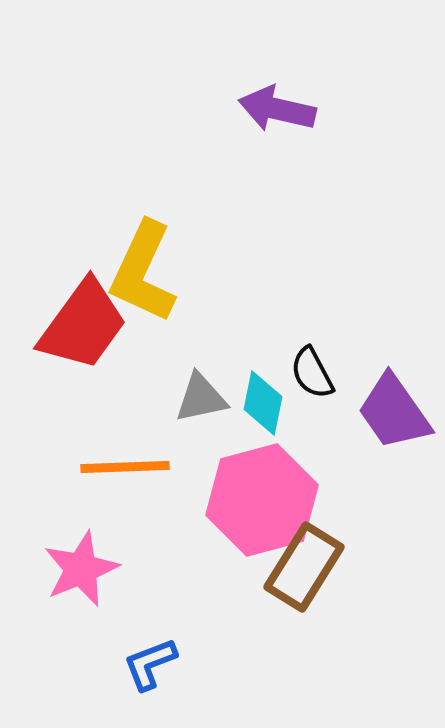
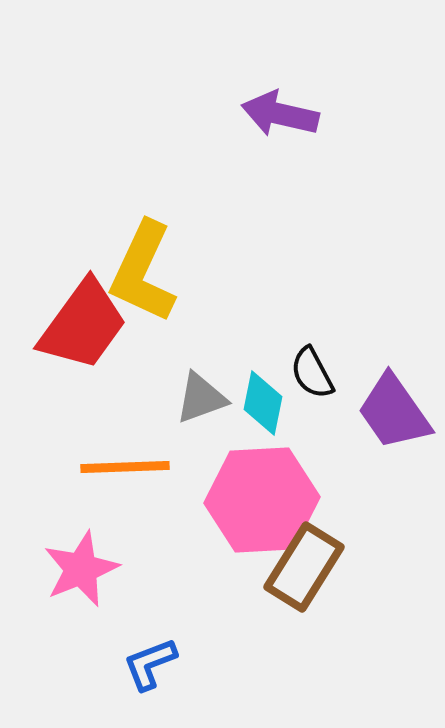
purple arrow: moved 3 px right, 5 px down
gray triangle: rotated 8 degrees counterclockwise
pink hexagon: rotated 12 degrees clockwise
